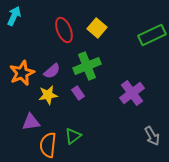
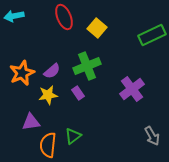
cyan arrow: rotated 126 degrees counterclockwise
red ellipse: moved 13 px up
purple cross: moved 4 px up
